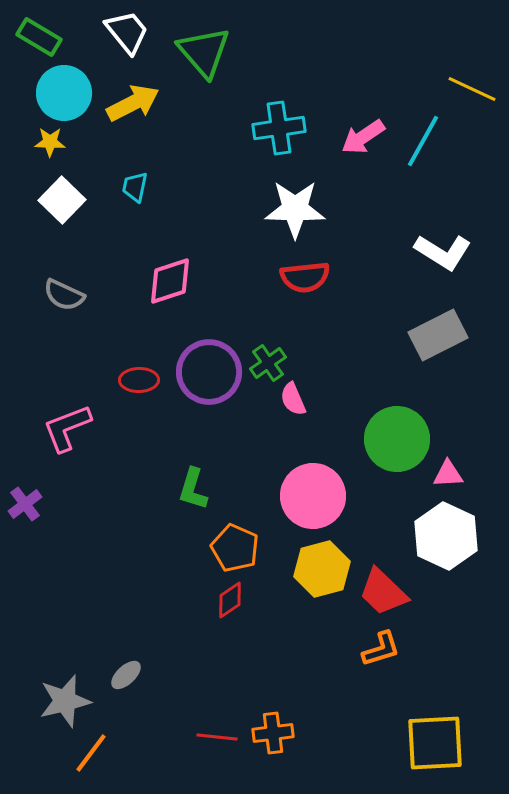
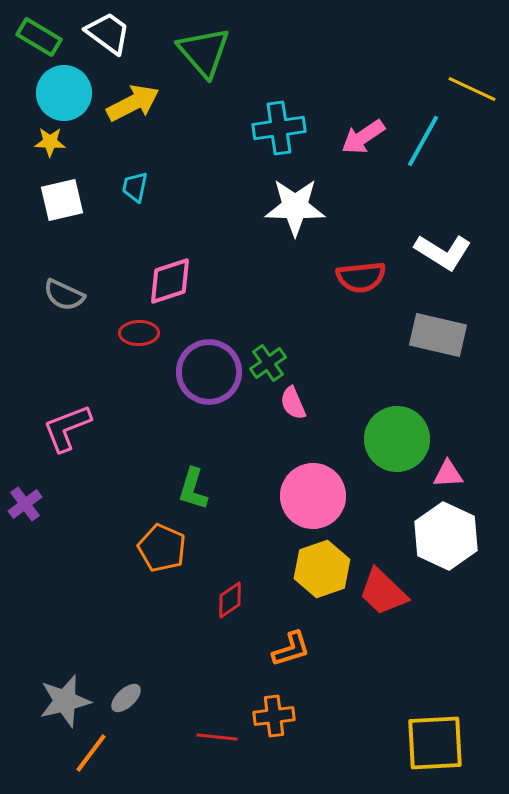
white trapezoid: moved 19 px left, 1 px down; rotated 15 degrees counterclockwise
white square: rotated 33 degrees clockwise
white star: moved 2 px up
red semicircle: moved 56 px right
gray rectangle: rotated 40 degrees clockwise
red ellipse: moved 47 px up
pink semicircle: moved 4 px down
orange pentagon: moved 73 px left
yellow hexagon: rotated 4 degrees counterclockwise
orange L-shape: moved 90 px left
gray ellipse: moved 23 px down
orange cross: moved 1 px right, 17 px up
